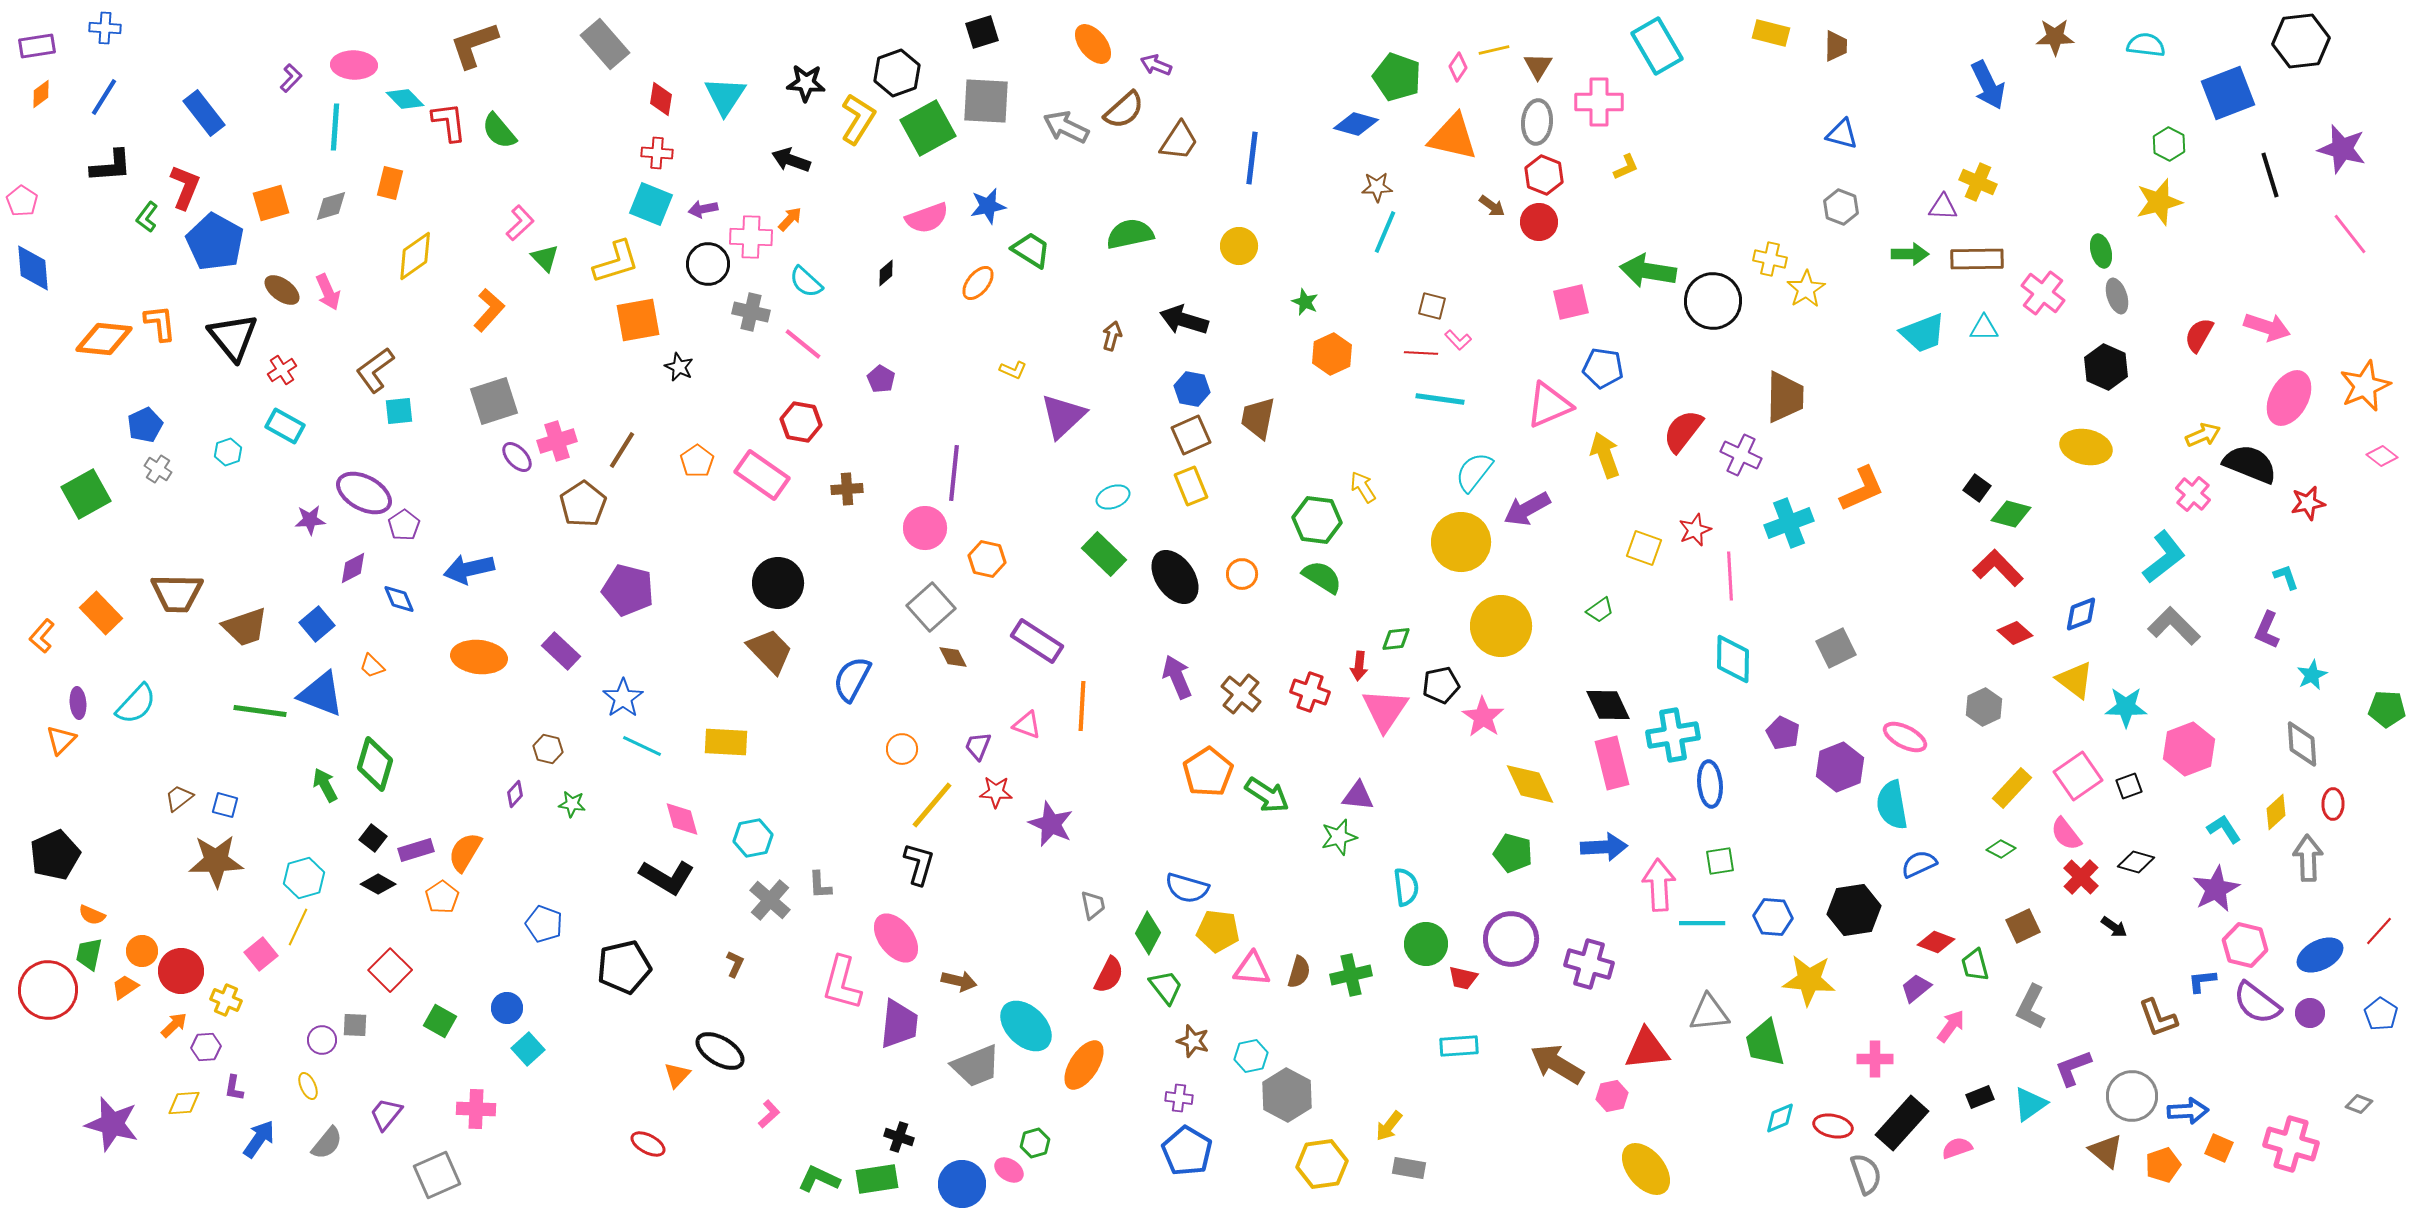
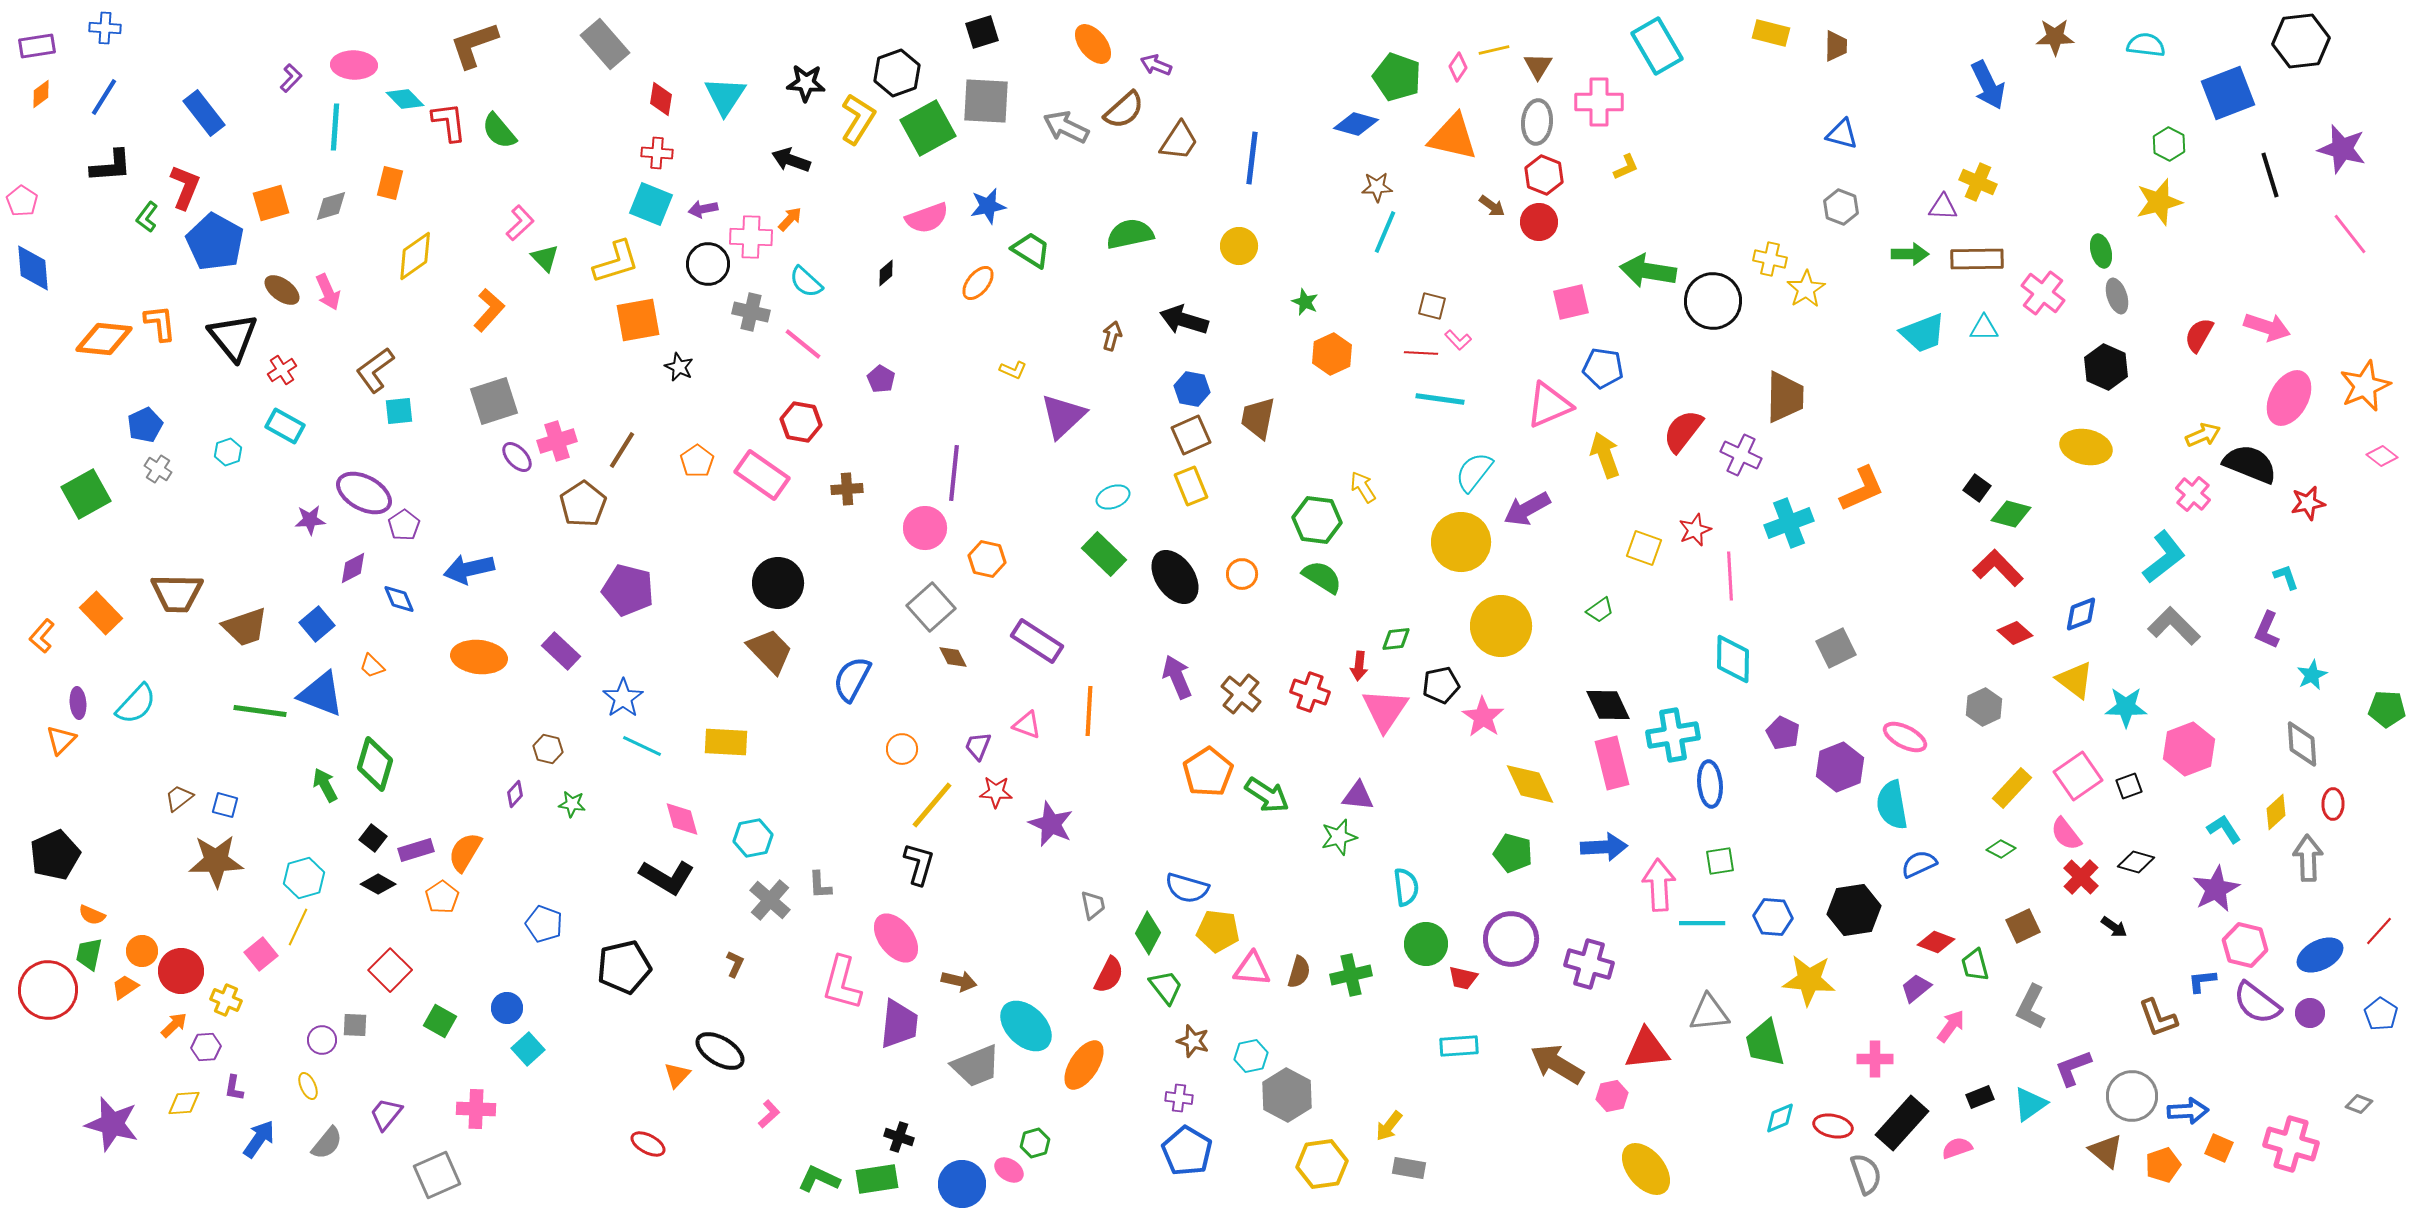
orange line at (1082, 706): moved 7 px right, 5 px down
